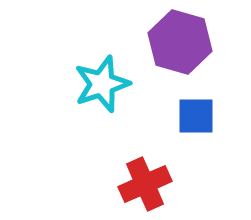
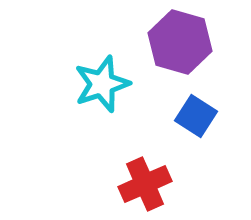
blue square: rotated 33 degrees clockwise
